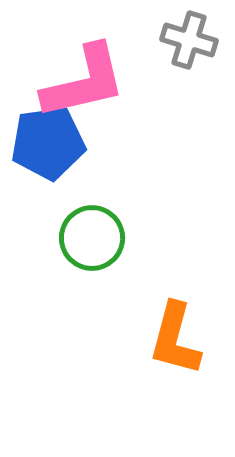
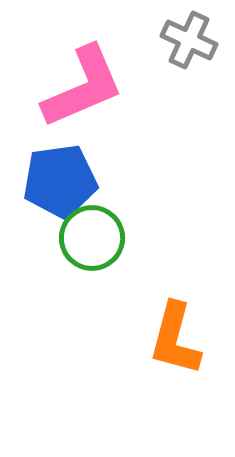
gray cross: rotated 8 degrees clockwise
pink L-shape: moved 1 px left, 5 px down; rotated 10 degrees counterclockwise
blue pentagon: moved 12 px right, 38 px down
